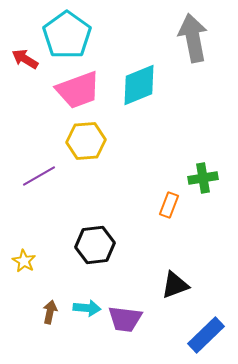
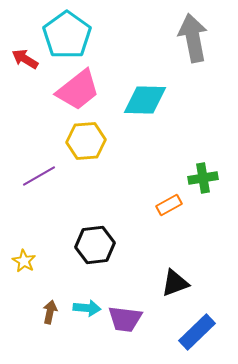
cyan diamond: moved 6 px right, 15 px down; rotated 24 degrees clockwise
pink trapezoid: rotated 18 degrees counterclockwise
orange rectangle: rotated 40 degrees clockwise
black triangle: moved 2 px up
blue rectangle: moved 9 px left, 3 px up
